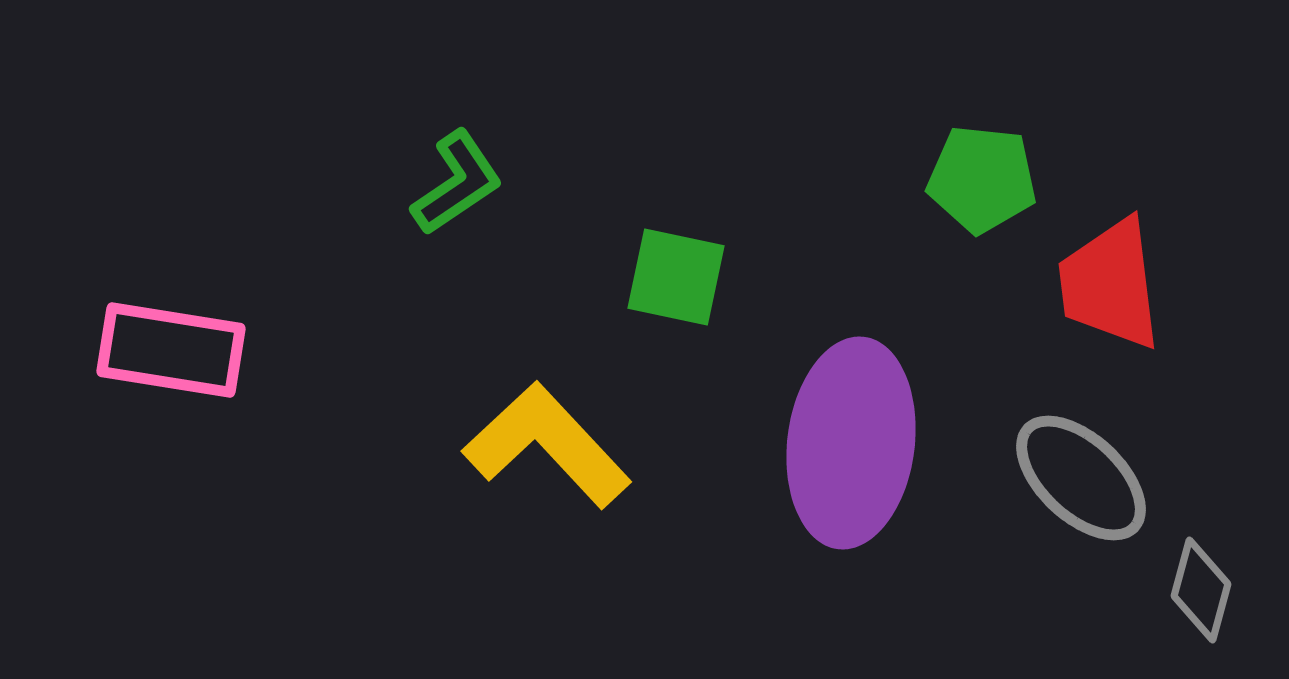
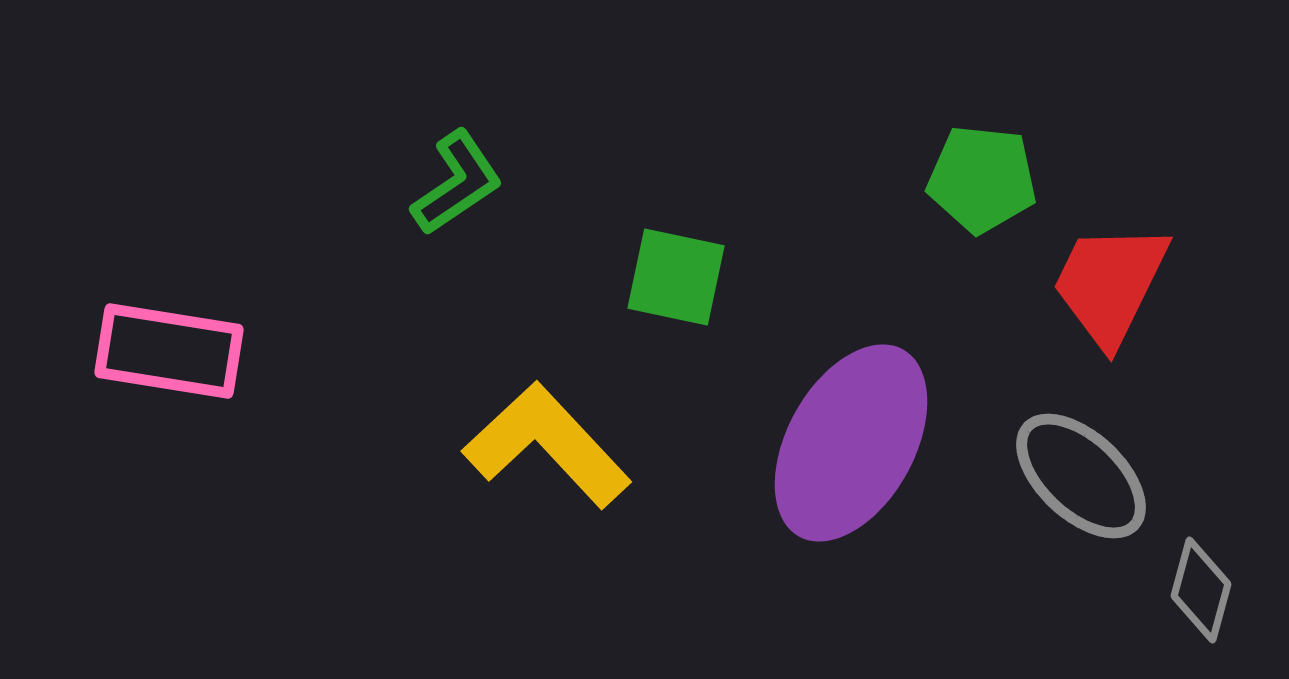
red trapezoid: rotated 33 degrees clockwise
pink rectangle: moved 2 px left, 1 px down
purple ellipse: rotated 22 degrees clockwise
gray ellipse: moved 2 px up
